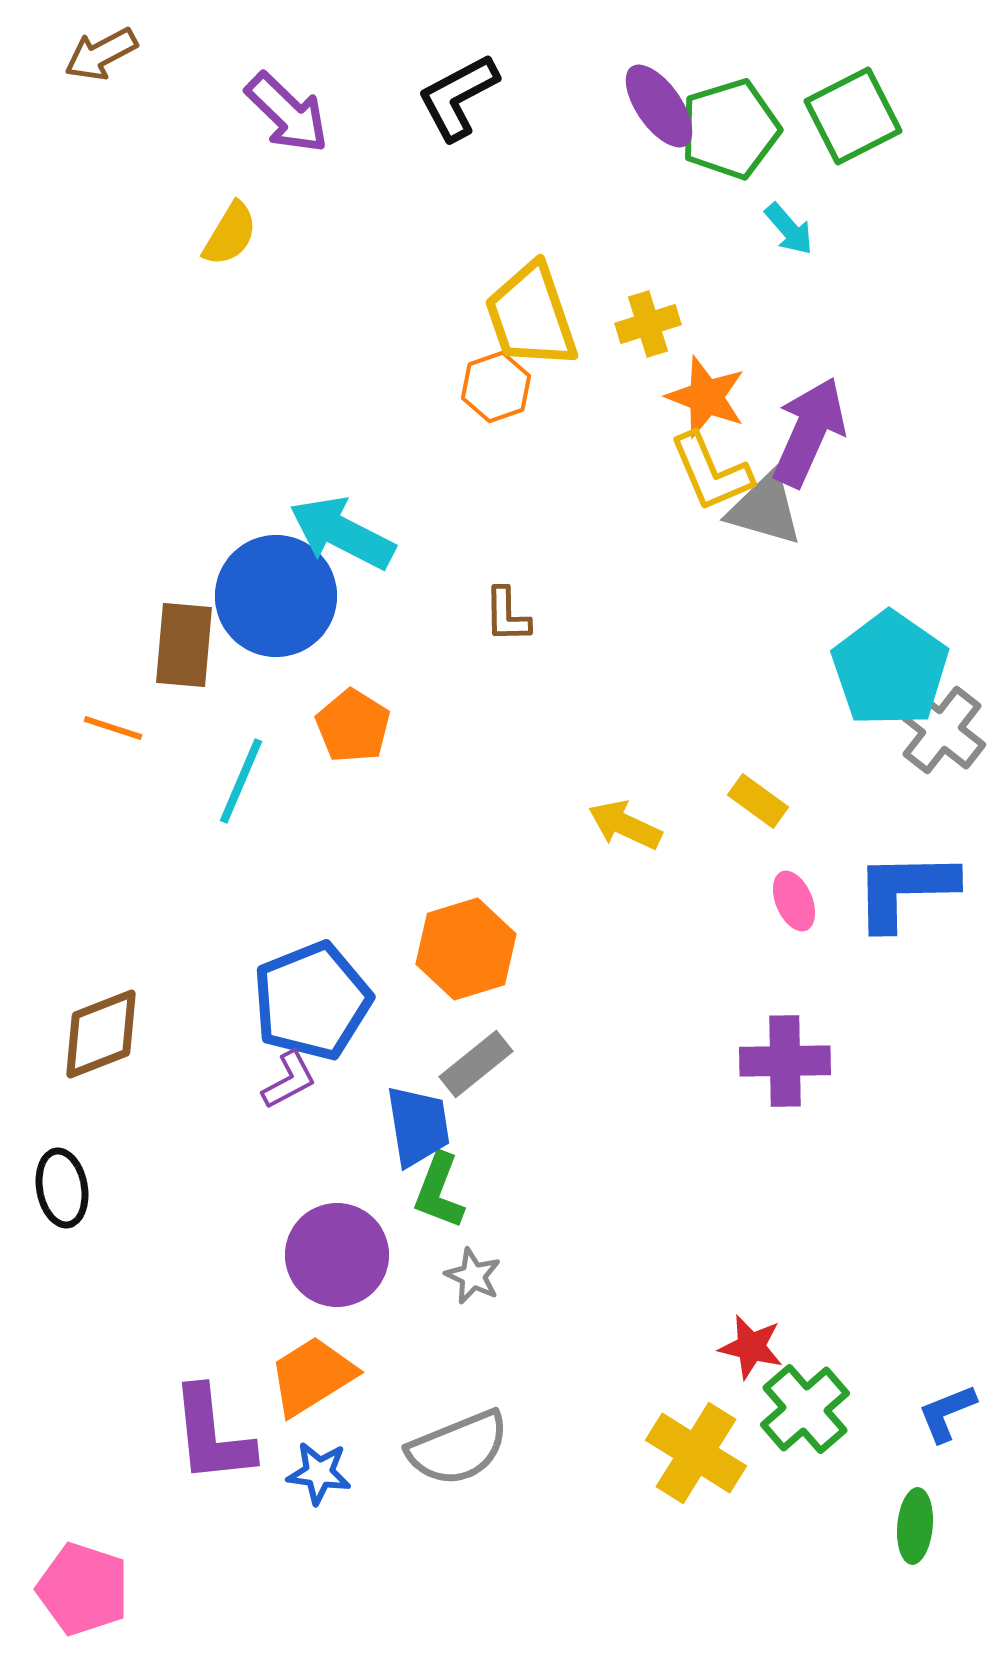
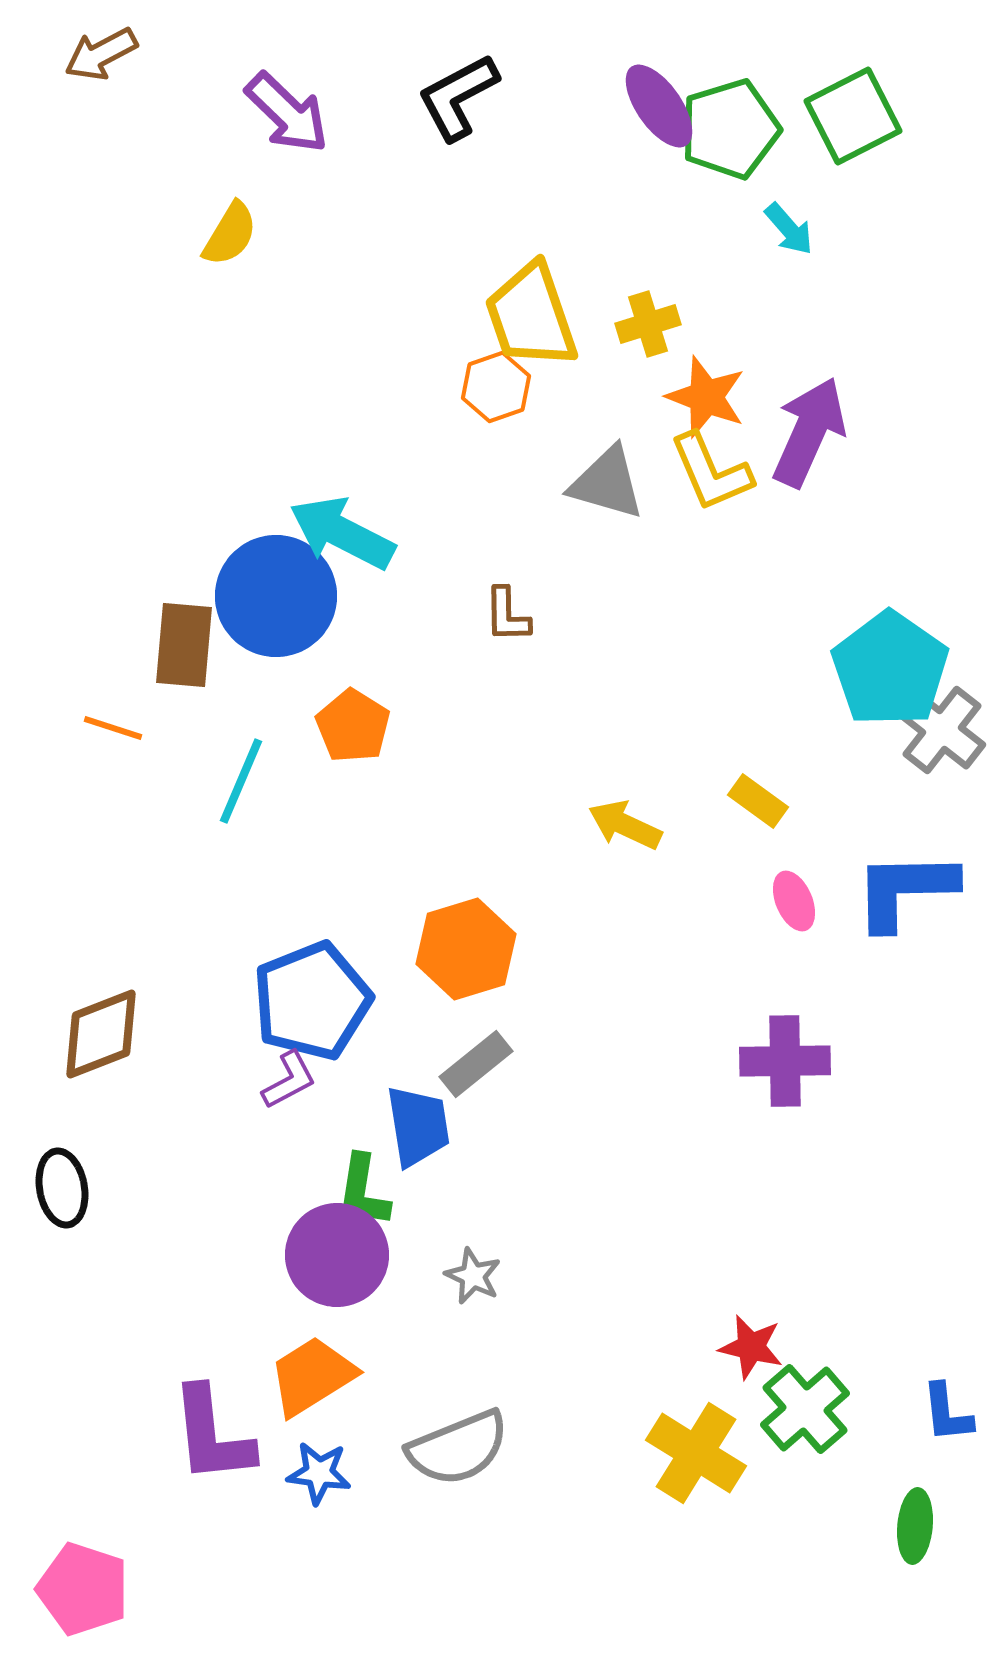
gray triangle at (765, 509): moved 158 px left, 26 px up
green L-shape at (439, 1191): moved 76 px left; rotated 12 degrees counterclockwise
blue L-shape at (947, 1413): rotated 74 degrees counterclockwise
